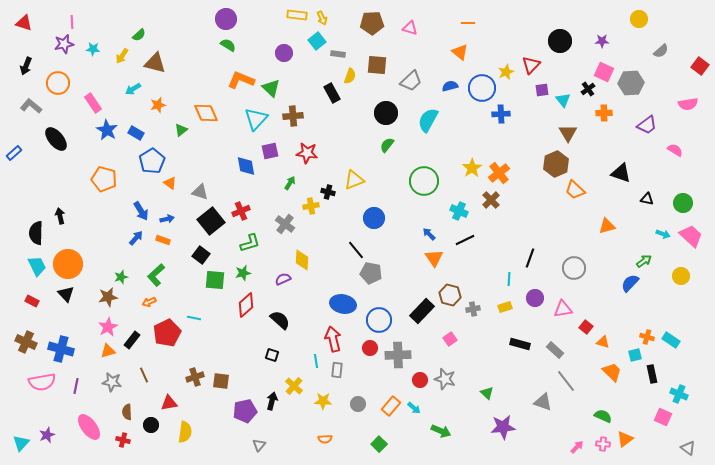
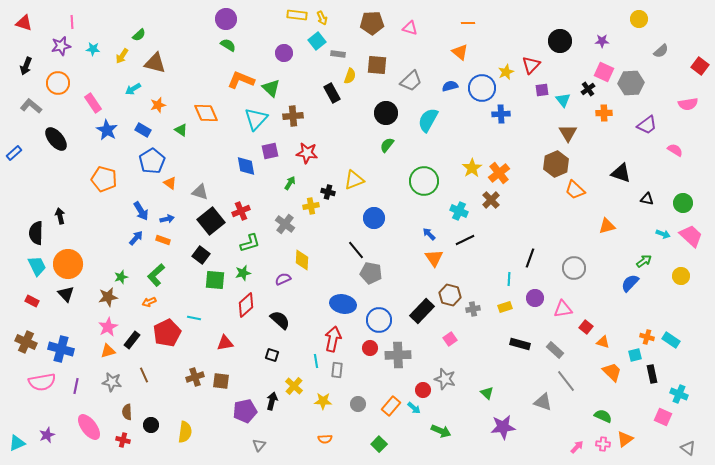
purple star at (64, 44): moved 3 px left, 2 px down
green triangle at (181, 130): rotated 48 degrees counterclockwise
blue rectangle at (136, 133): moved 7 px right, 3 px up
red arrow at (333, 339): rotated 25 degrees clockwise
red circle at (420, 380): moved 3 px right, 10 px down
red triangle at (169, 403): moved 56 px right, 60 px up
cyan triangle at (21, 443): moved 4 px left; rotated 24 degrees clockwise
